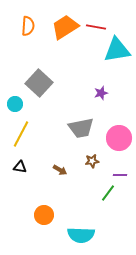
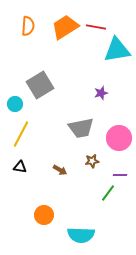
gray square: moved 1 px right, 2 px down; rotated 16 degrees clockwise
